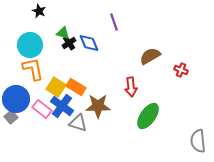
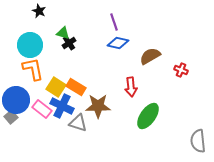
blue diamond: moved 29 px right; rotated 55 degrees counterclockwise
blue circle: moved 1 px down
blue cross: rotated 10 degrees counterclockwise
